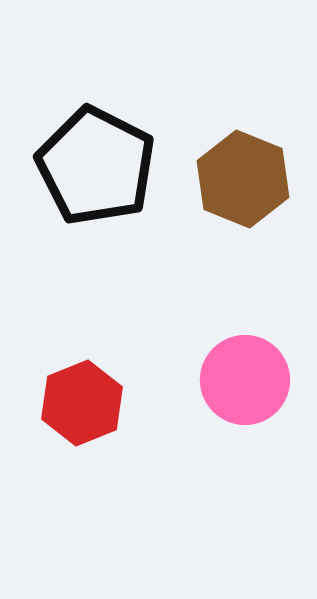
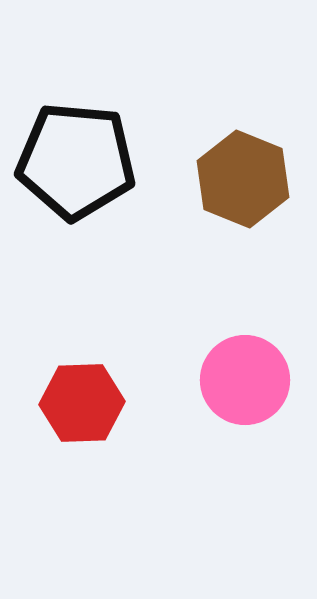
black pentagon: moved 20 px left, 5 px up; rotated 22 degrees counterclockwise
red hexagon: rotated 20 degrees clockwise
